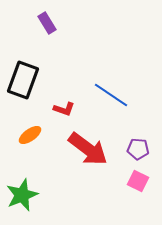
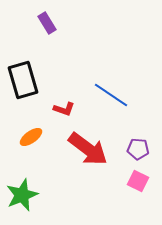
black rectangle: rotated 36 degrees counterclockwise
orange ellipse: moved 1 px right, 2 px down
